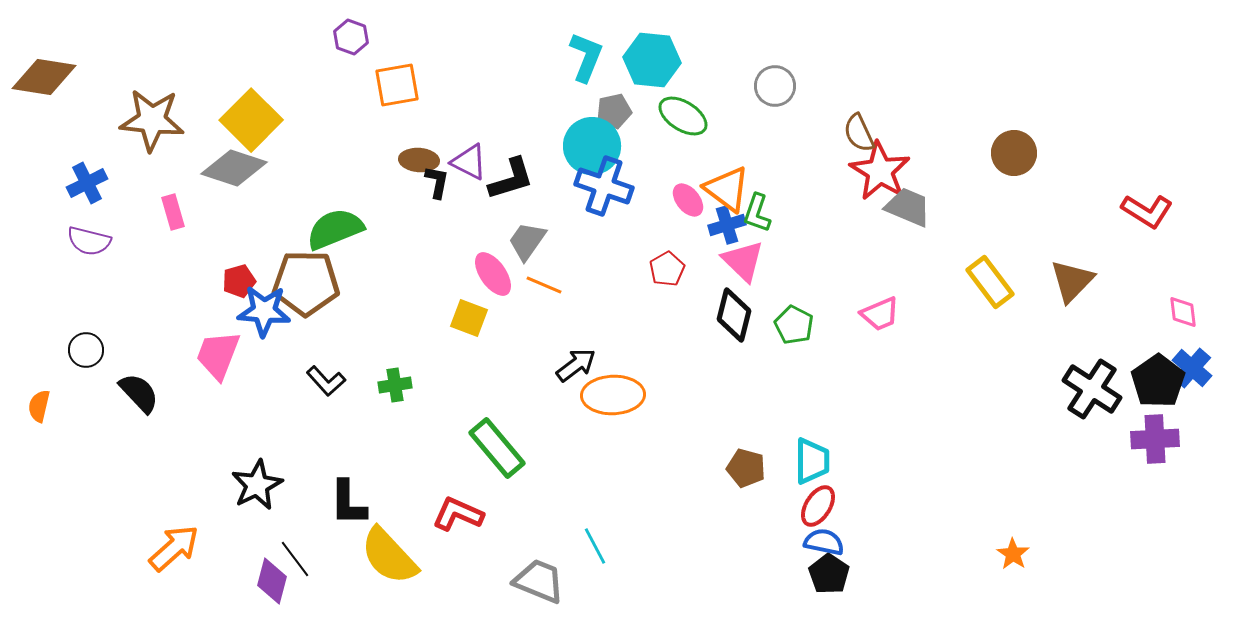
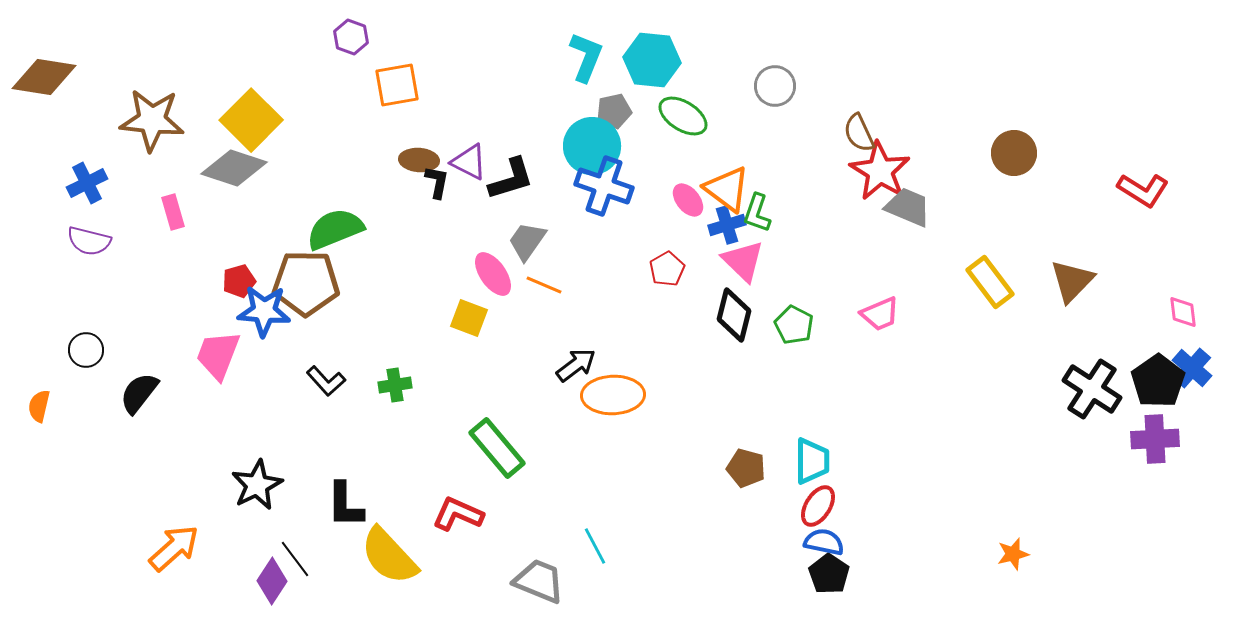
red L-shape at (1147, 211): moved 4 px left, 21 px up
black semicircle at (139, 393): rotated 99 degrees counterclockwise
black L-shape at (348, 503): moved 3 px left, 2 px down
orange star at (1013, 554): rotated 24 degrees clockwise
purple diamond at (272, 581): rotated 18 degrees clockwise
